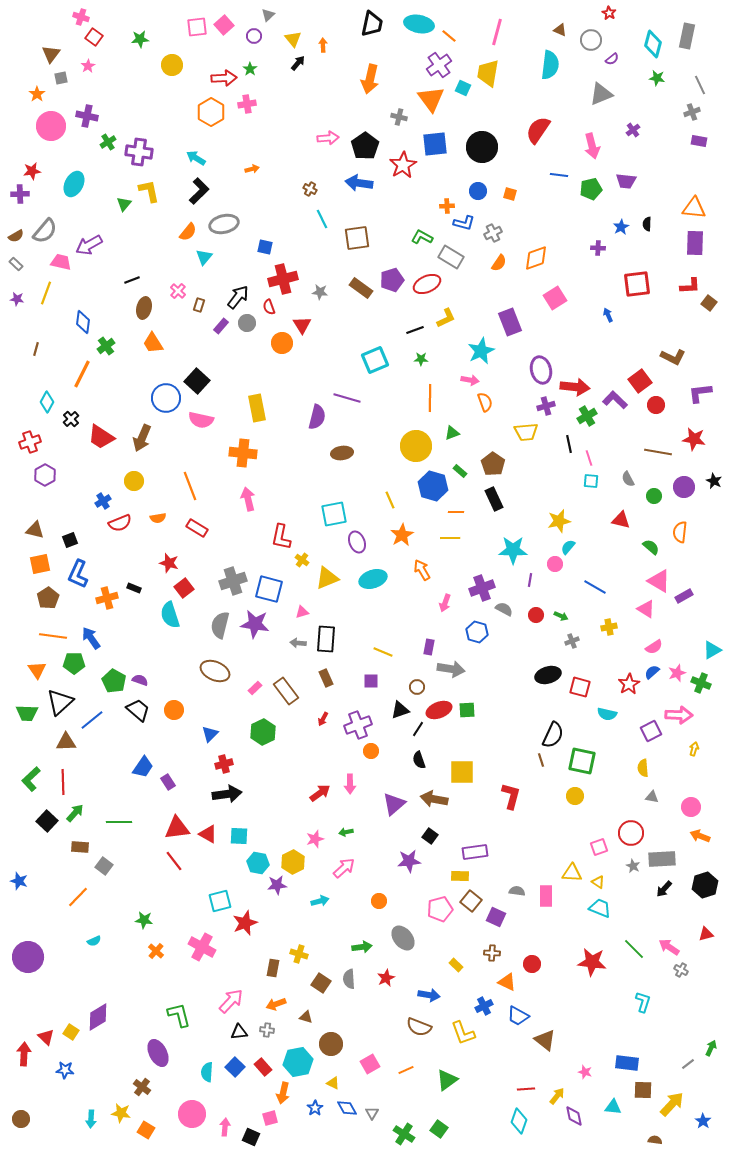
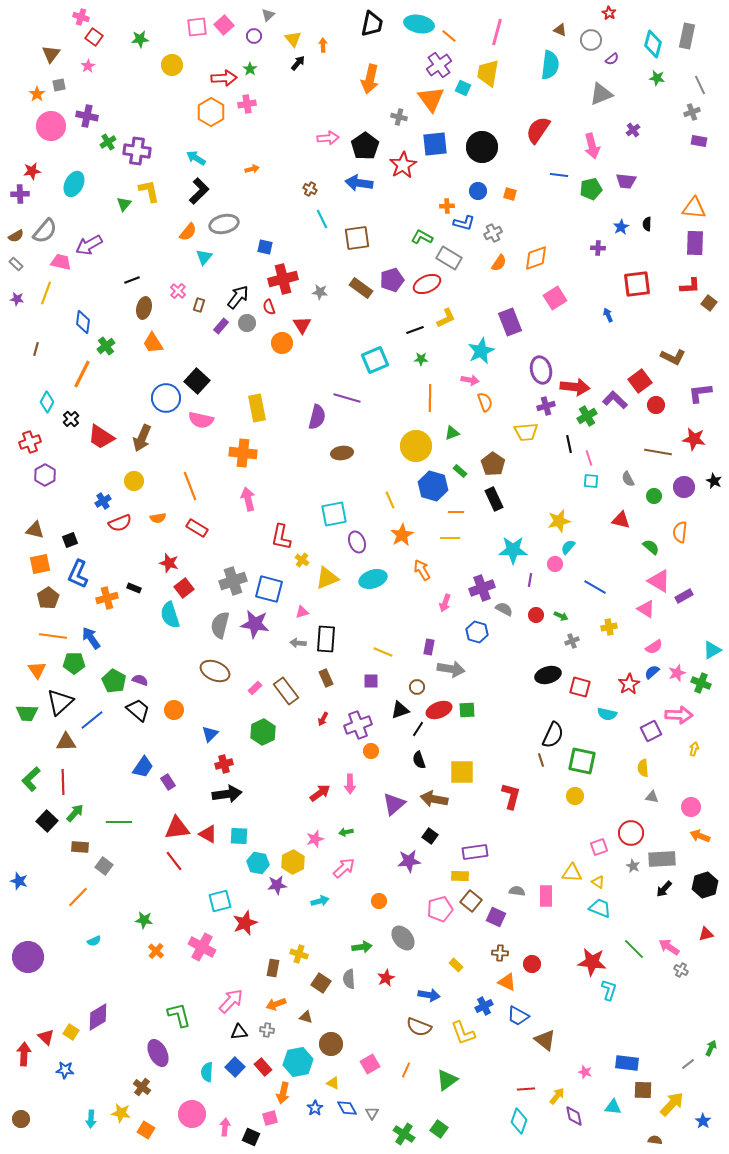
gray square at (61, 78): moved 2 px left, 7 px down
purple cross at (139, 152): moved 2 px left, 1 px up
gray rectangle at (451, 257): moved 2 px left, 1 px down
brown cross at (492, 953): moved 8 px right
cyan L-shape at (643, 1002): moved 34 px left, 12 px up
orange line at (406, 1070): rotated 42 degrees counterclockwise
